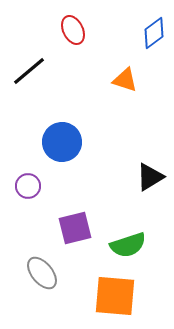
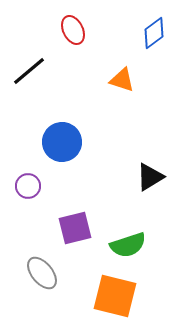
orange triangle: moved 3 px left
orange square: rotated 9 degrees clockwise
